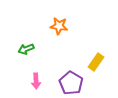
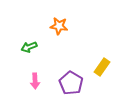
green arrow: moved 3 px right, 2 px up
yellow rectangle: moved 6 px right, 5 px down
pink arrow: moved 1 px left
